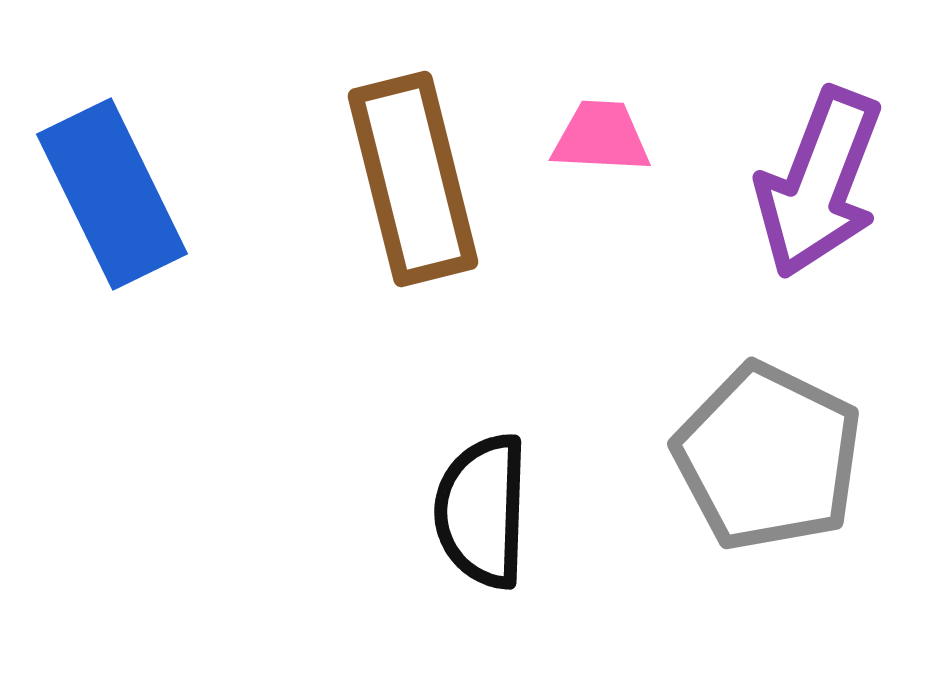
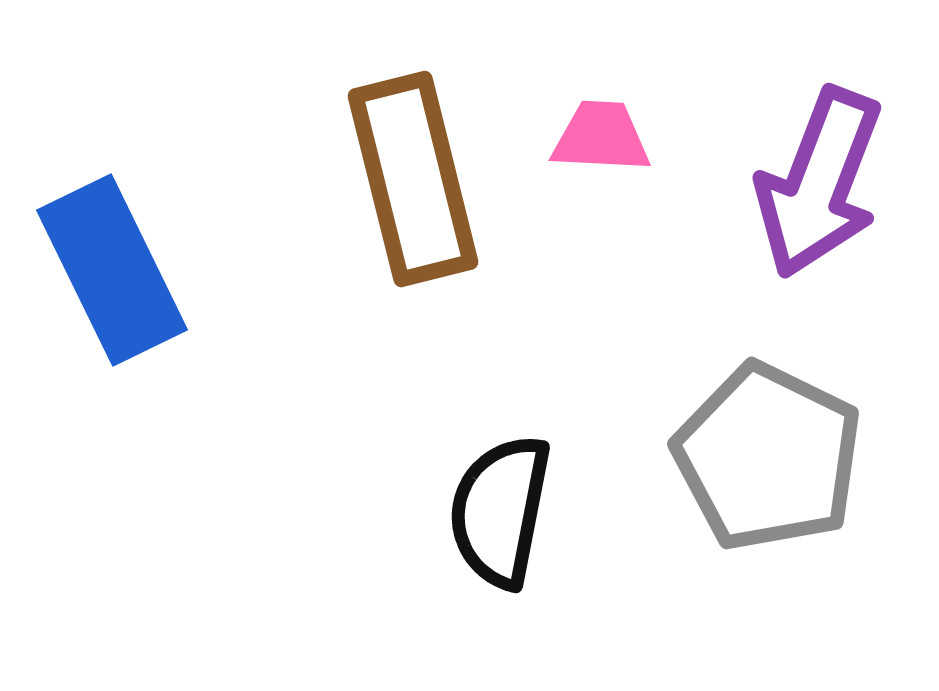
blue rectangle: moved 76 px down
black semicircle: moved 18 px right; rotated 9 degrees clockwise
